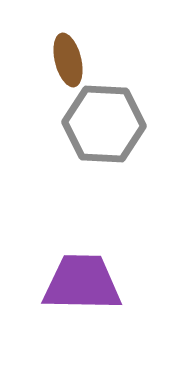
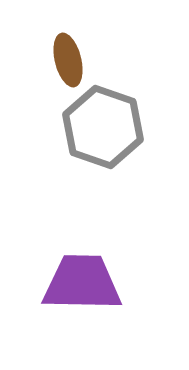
gray hexagon: moved 1 px left, 3 px down; rotated 16 degrees clockwise
